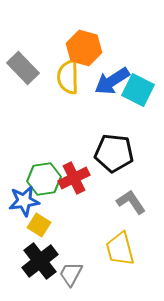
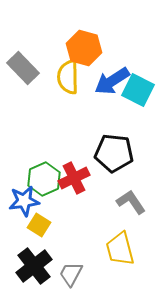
green hexagon: rotated 16 degrees counterclockwise
black cross: moved 6 px left, 5 px down
